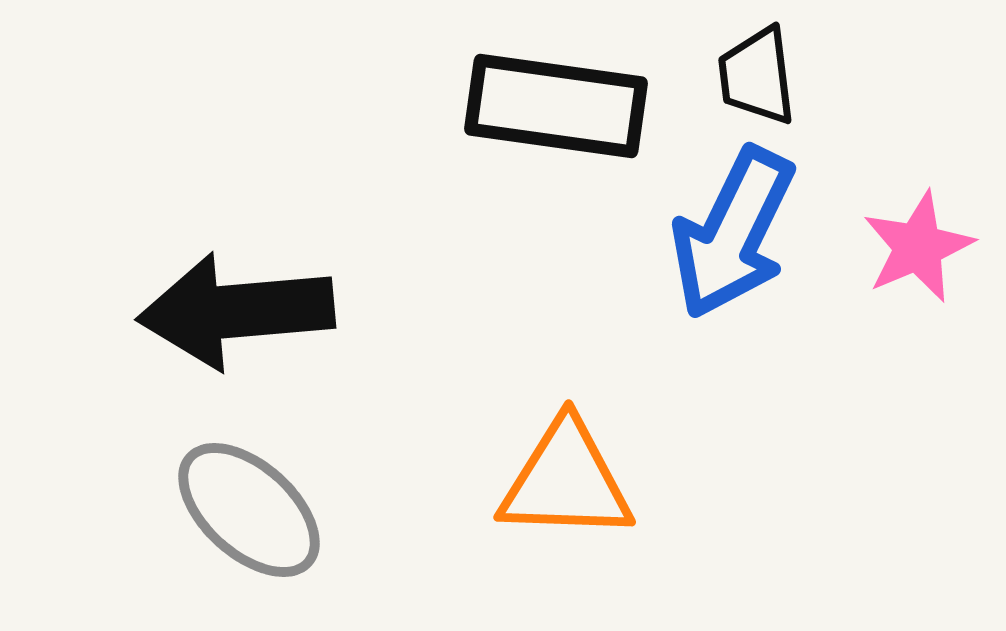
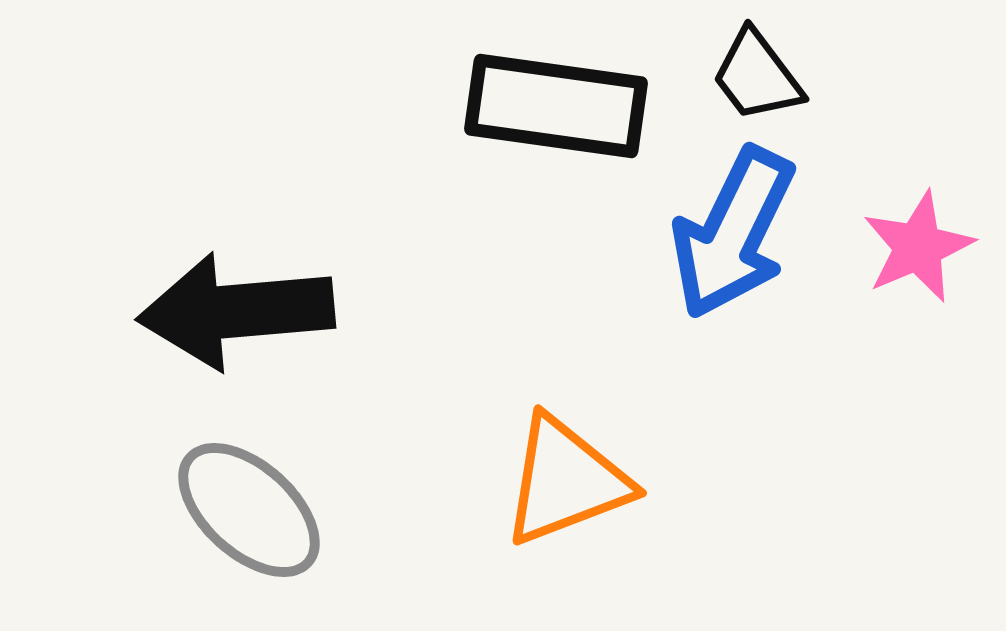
black trapezoid: rotated 30 degrees counterclockwise
orange triangle: rotated 23 degrees counterclockwise
